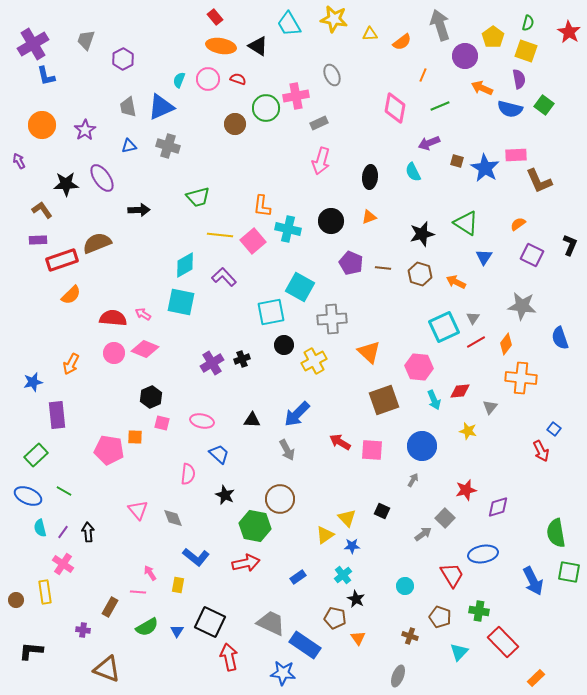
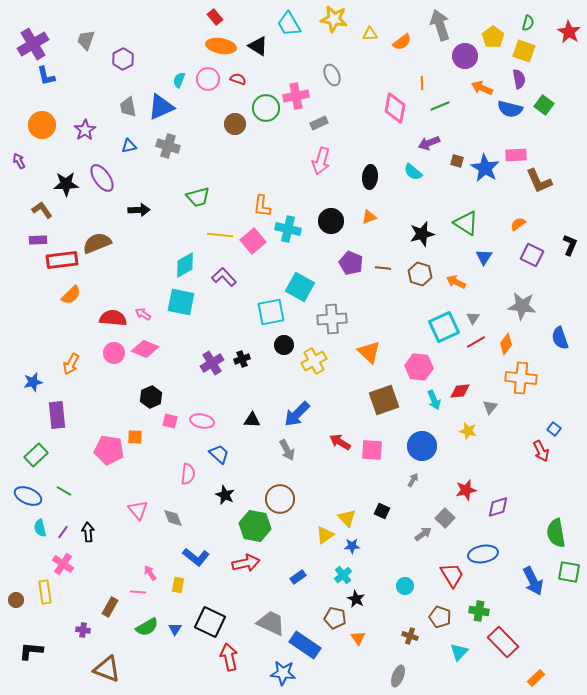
yellow square at (526, 51): moved 2 px left
orange line at (423, 75): moved 1 px left, 8 px down; rotated 24 degrees counterclockwise
cyan semicircle at (413, 172): rotated 24 degrees counterclockwise
red rectangle at (62, 260): rotated 12 degrees clockwise
pink square at (162, 423): moved 8 px right, 2 px up
blue triangle at (177, 631): moved 2 px left, 2 px up
